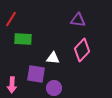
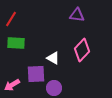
purple triangle: moved 1 px left, 5 px up
green rectangle: moved 7 px left, 4 px down
white triangle: rotated 24 degrees clockwise
purple square: rotated 12 degrees counterclockwise
pink arrow: rotated 56 degrees clockwise
